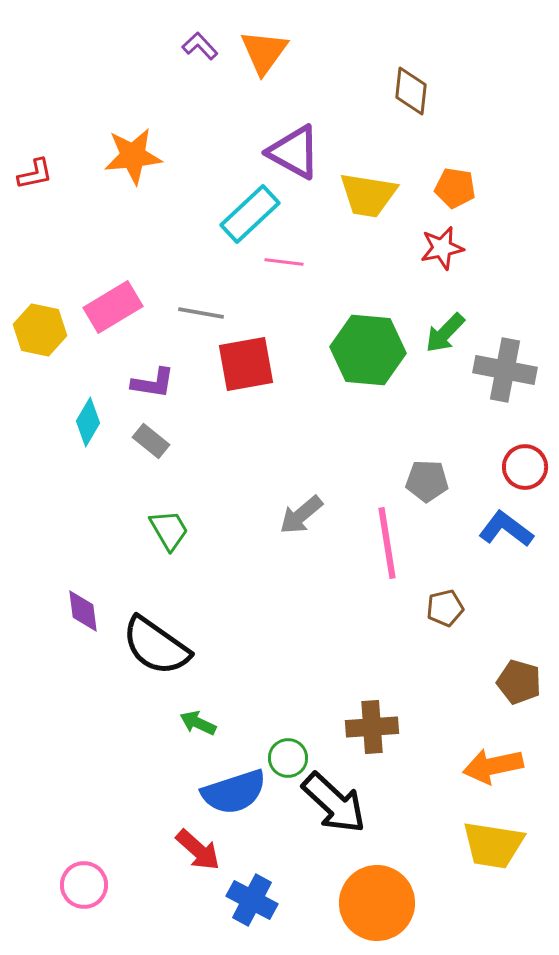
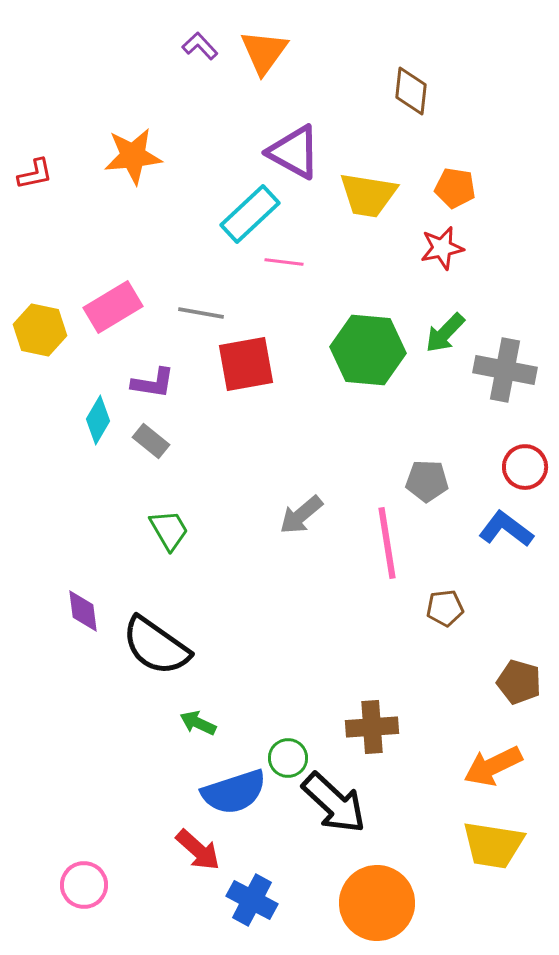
cyan diamond at (88, 422): moved 10 px right, 2 px up
brown pentagon at (445, 608): rotated 6 degrees clockwise
orange arrow at (493, 766): rotated 14 degrees counterclockwise
